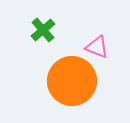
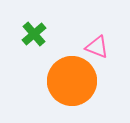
green cross: moved 9 px left, 4 px down
